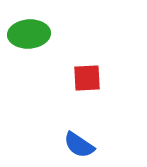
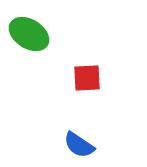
green ellipse: rotated 36 degrees clockwise
